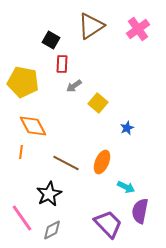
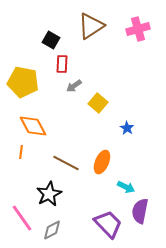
pink cross: rotated 20 degrees clockwise
blue star: rotated 16 degrees counterclockwise
